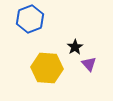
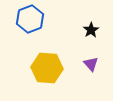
black star: moved 16 px right, 17 px up
purple triangle: moved 2 px right
